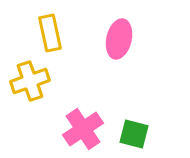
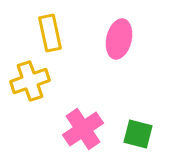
green square: moved 4 px right
